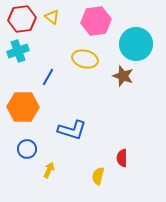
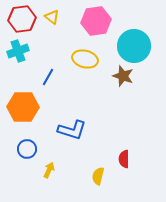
cyan circle: moved 2 px left, 2 px down
red semicircle: moved 2 px right, 1 px down
